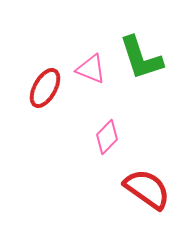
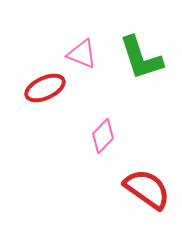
pink triangle: moved 9 px left, 15 px up
red ellipse: rotated 36 degrees clockwise
pink diamond: moved 4 px left, 1 px up
